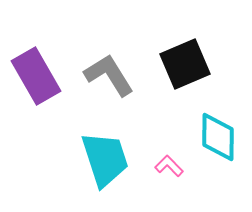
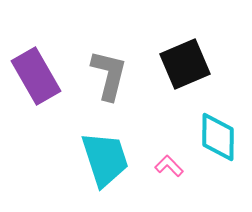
gray L-shape: rotated 46 degrees clockwise
